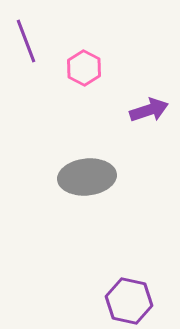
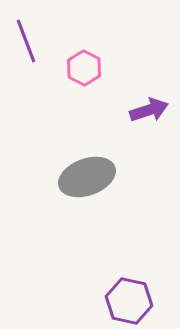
gray ellipse: rotated 14 degrees counterclockwise
